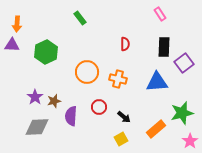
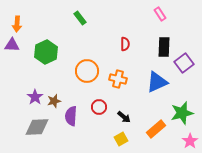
orange circle: moved 1 px up
blue triangle: rotated 20 degrees counterclockwise
